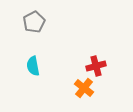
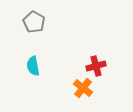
gray pentagon: rotated 15 degrees counterclockwise
orange cross: moved 1 px left
